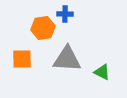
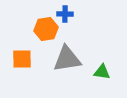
orange hexagon: moved 3 px right, 1 px down
gray triangle: rotated 12 degrees counterclockwise
green triangle: rotated 18 degrees counterclockwise
